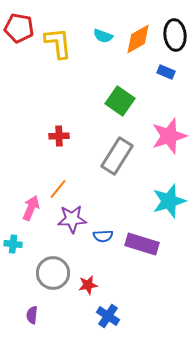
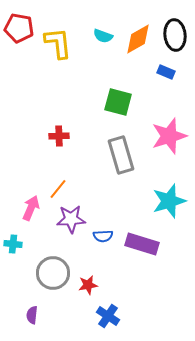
green square: moved 2 px left, 1 px down; rotated 20 degrees counterclockwise
gray rectangle: moved 4 px right, 1 px up; rotated 48 degrees counterclockwise
purple star: moved 1 px left
